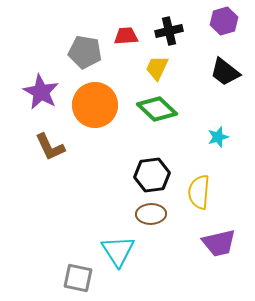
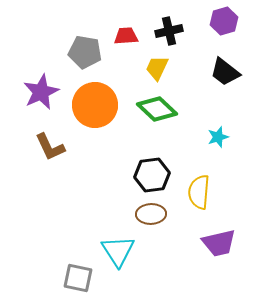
purple star: rotated 18 degrees clockwise
